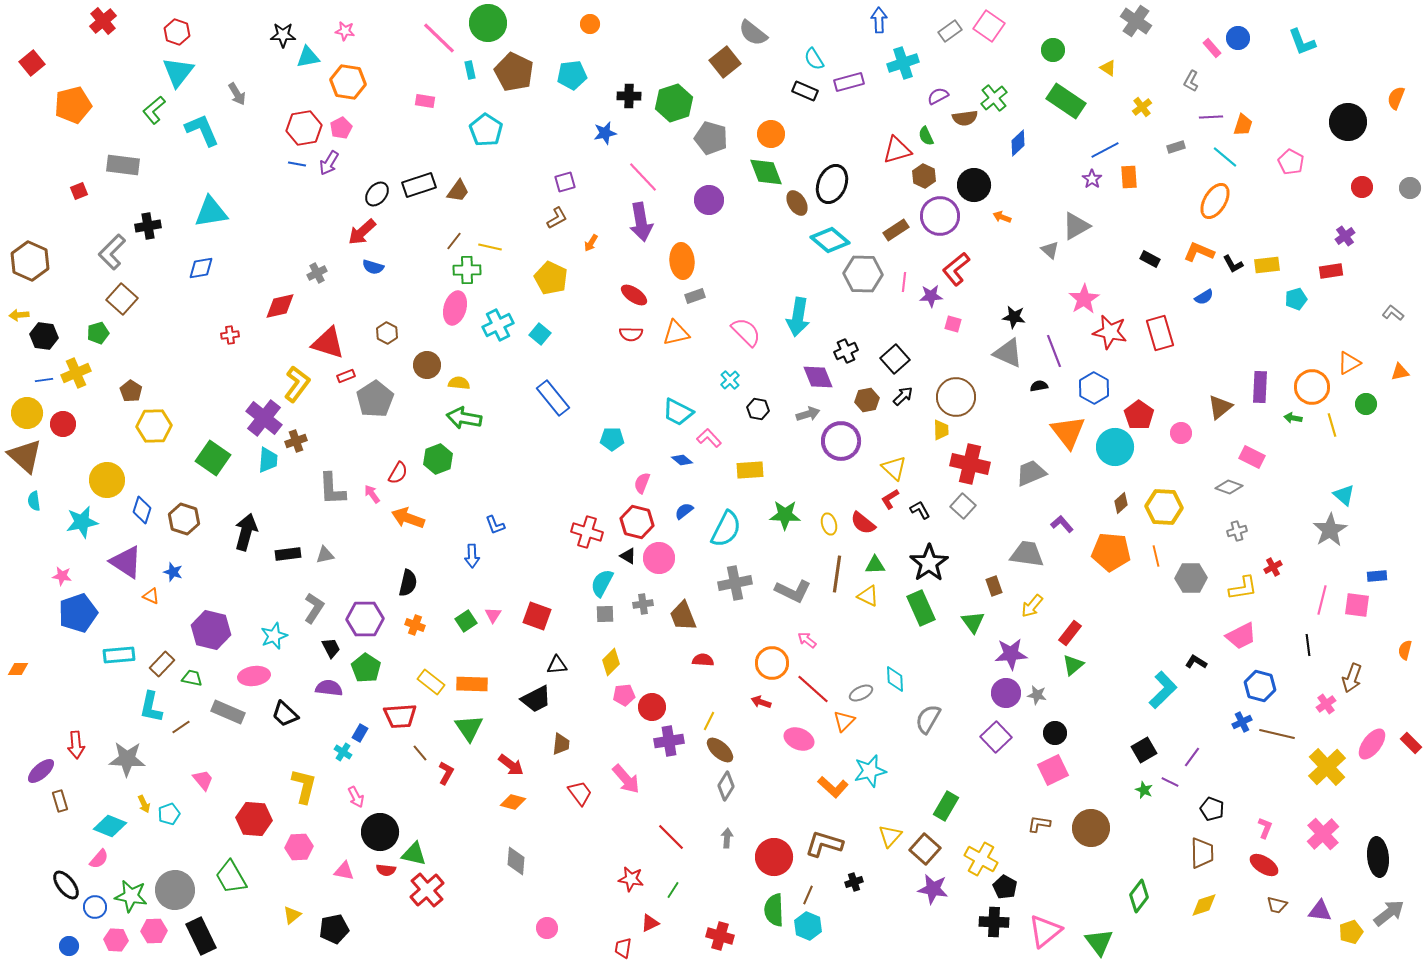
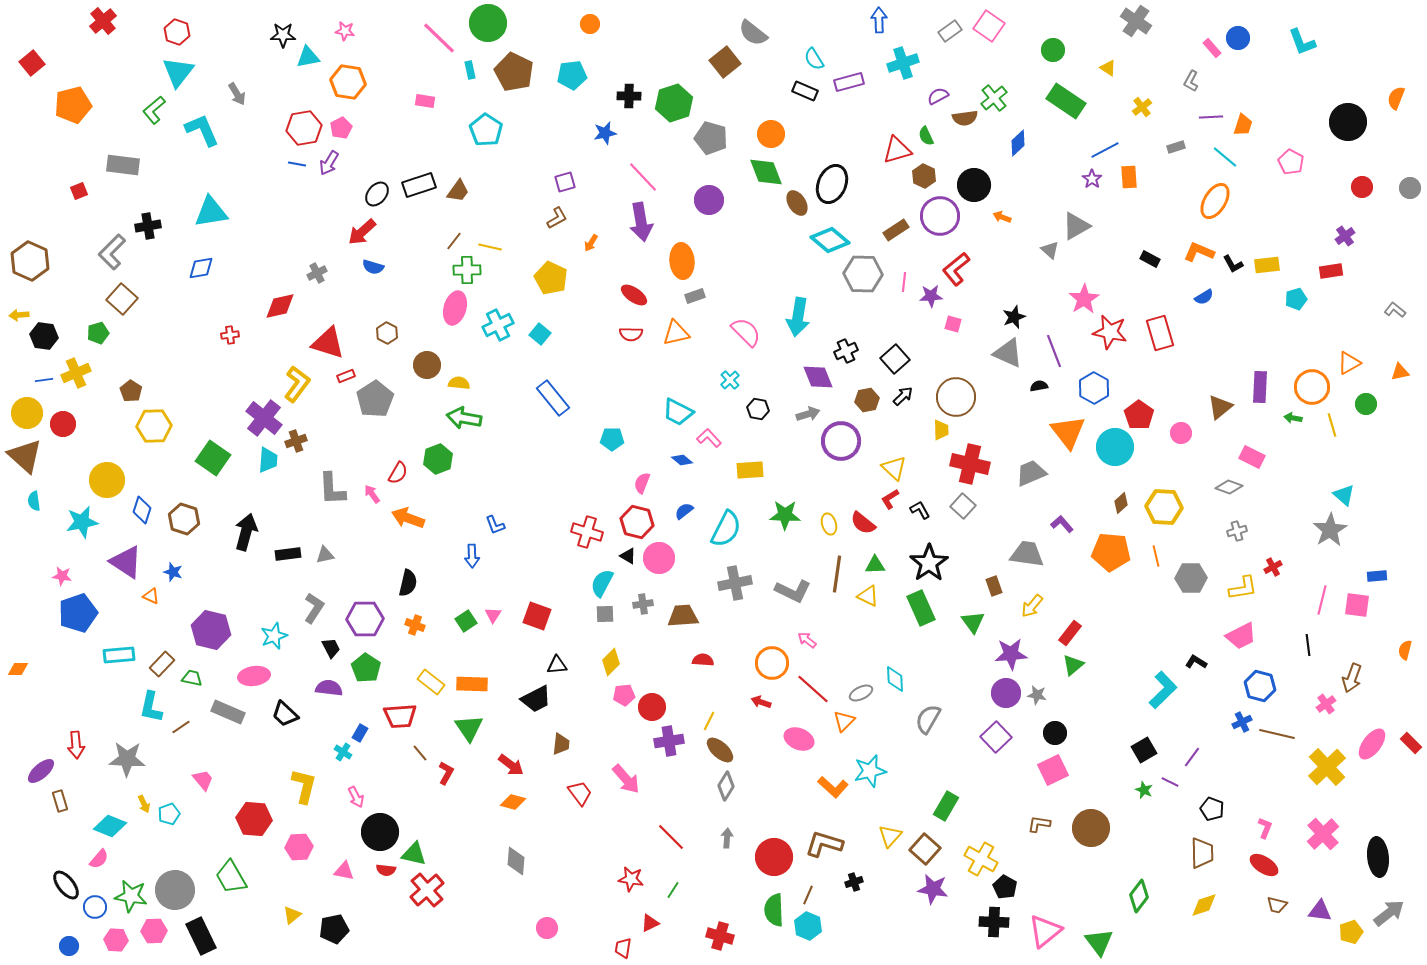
gray L-shape at (1393, 313): moved 2 px right, 3 px up
black star at (1014, 317): rotated 30 degrees counterclockwise
brown trapezoid at (683, 616): rotated 108 degrees clockwise
